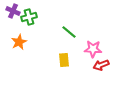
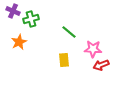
green cross: moved 2 px right, 2 px down
